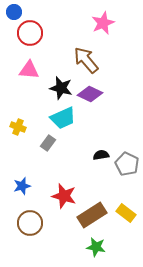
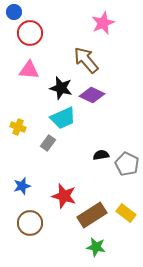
purple diamond: moved 2 px right, 1 px down
